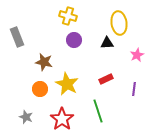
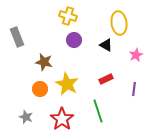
black triangle: moved 1 px left, 2 px down; rotated 32 degrees clockwise
pink star: moved 1 px left
